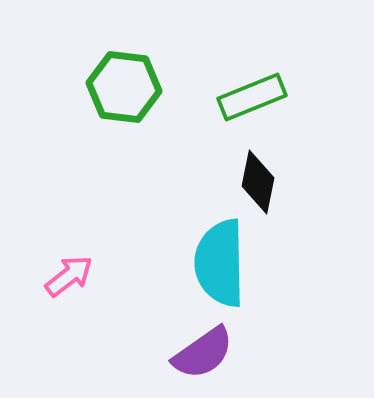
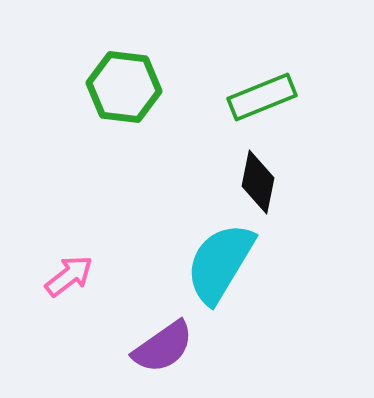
green rectangle: moved 10 px right
cyan semicircle: rotated 32 degrees clockwise
purple semicircle: moved 40 px left, 6 px up
